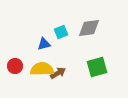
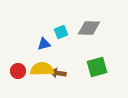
gray diamond: rotated 10 degrees clockwise
red circle: moved 3 px right, 5 px down
brown arrow: rotated 140 degrees counterclockwise
